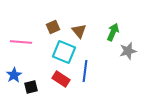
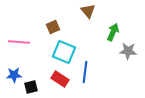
brown triangle: moved 9 px right, 20 px up
pink line: moved 2 px left
gray star: rotated 18 degrees clockwise
blue line: moved 1 px down
blue star: rotated 28 degrees clockwise
red rectangle: moved 1 px left
